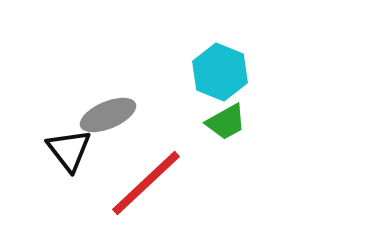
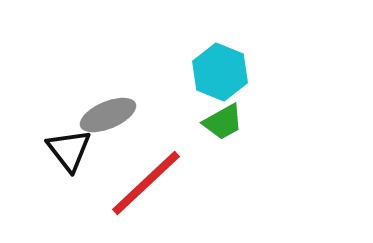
green trapezoid: moved 3 px left
